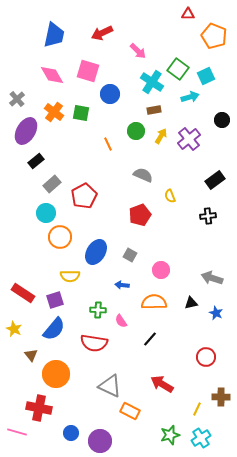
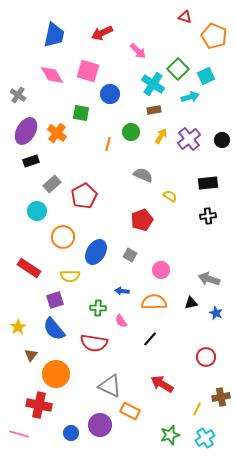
red triangle at (188, 14): moved 3 px left, 3 px down; rotated 16 degrees clockwise
green square at (178, 69): rotated 10 degrees clockwise
cyan cross at (152, 82): moved 1 px right, 2 px down
gray cross at (17, 99): moved 1 px right, 4 px up; rotated 14 degrees counterclockwise
orange cross at (54, 112): moved 3 px right, 21 px down
black circle at (222, 120): moved 20 px down
green circle at (136, 131): moved 5 px left, 1 px down
orange line at (108, 144): rotated 40 degrees clockwise
black rectangle at (36, 161): moved 5 px left; rotated 21 degrees clockwise
black rectangle at (215, 180): moved 7 px left, 3 px down; rotated 30 degrees clockwise
yellow semicircle at (170, 196): rotated 144 degrees clockwise
cyan circle at (46, 213): moved 9 px left, 2 px up
red pentagon at (140, 215): moved 2 px right, 5 px down
orange circle at (60, 237): moved 3 px right
gray arrow at (212, 278): moved 3 px left, 1 px down
blue arrow at (122, 285): moved 6 px down
red rectangle at (23, 293): moved 6 px right, 25 px up
green cross at (98, 310): moved 2 px up
yellow star at (14, 329): moved 4 px right, 2 px up; rotated 14 degrees clockwise
blue semicircle at (54, 329): rotated 100 degrees clockwise
brown triangle at (31, 355): rotated 16 degrees clockwise
brown cross at (221, 397): rotated 12 degrees counterclockwise
red cross at (39, 408): moved 3 px up
pink line at (17, 432): moved 2 px right, 2 px down
cyan cross at (201, 438): moved 4 px right
purple circle at (100, 441): moved 16 px up
